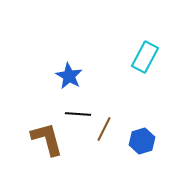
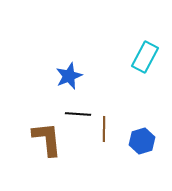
blue star: rotated 20 degrees clockwise
brown line: rotated 25 degrees counterclockwise
brown L-shape: rotated 9 degrees clockwise
